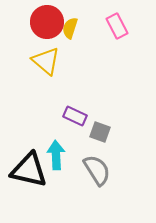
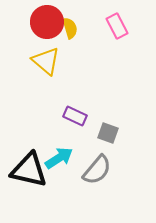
yellow semicircle: rotated 145 degrees clockwise
gray square: moved 8 px right, 1 px down
cyan arrow: moved 3 px right, 3 px down; rotated 60 degrees clockwise
gray semicircle: rotated 72 degrees clockwise
